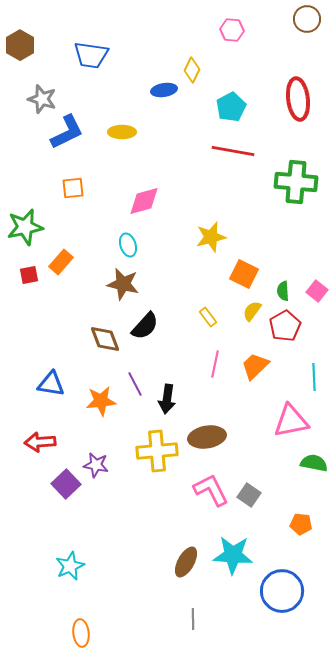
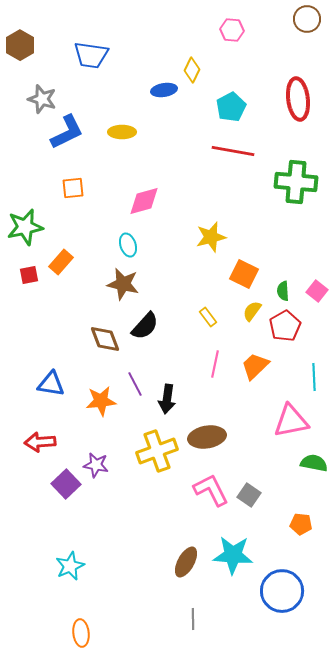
yellow cross at (157, 451): rotated 15 degrees counterclockwise
